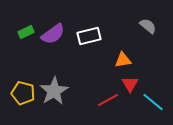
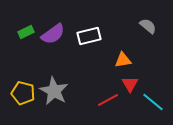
gray star: rotated 12 degrees counterclockwise
